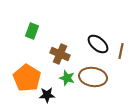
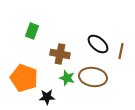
brown cross: rotated 12 degrees counterclockwise
orange pentagon: moved 3 px left; rotated 12 degrees counterclockwise
black star: moved 2 px down
